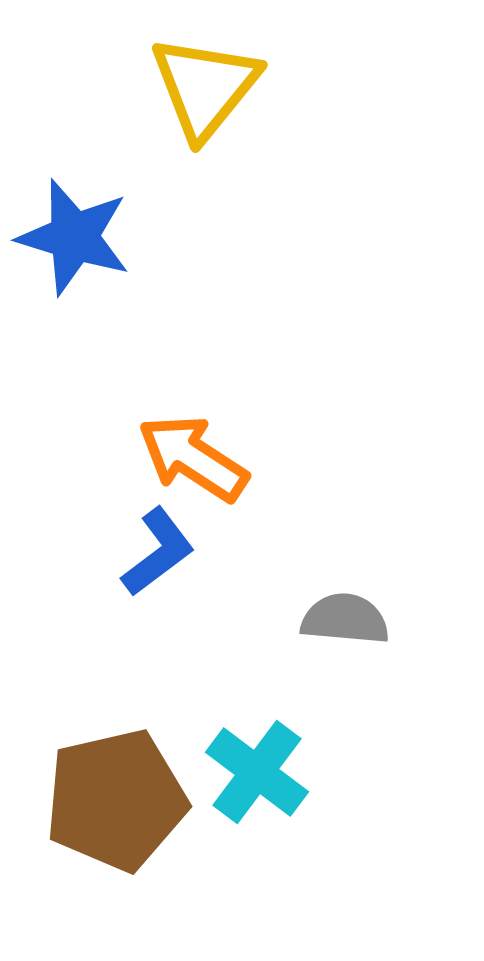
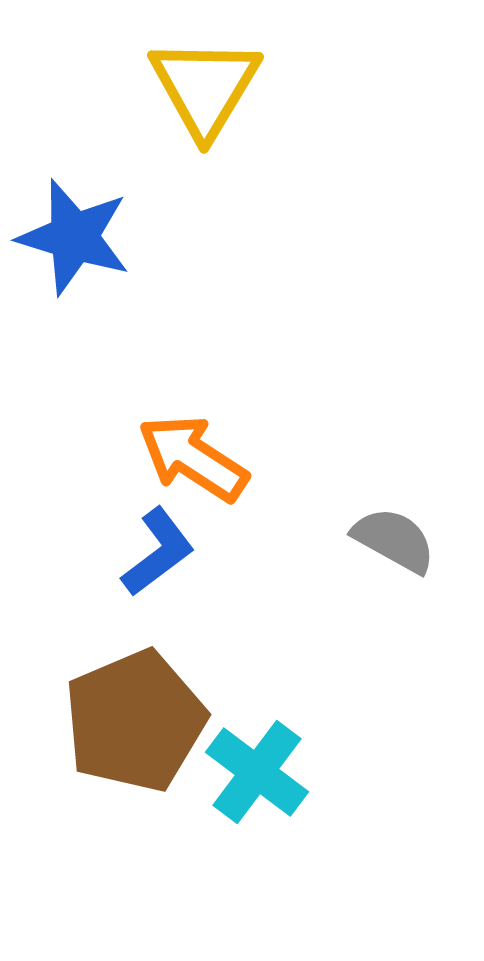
yellow triangle: rotated 8 degrees counterclockwise
gray semicircle: moved 49 px right, 79 px up; rotated 24 degrees clockwise
brown pentagon: moved 19 px right, 79 px up; rotated 10 degrees counterclockwise
